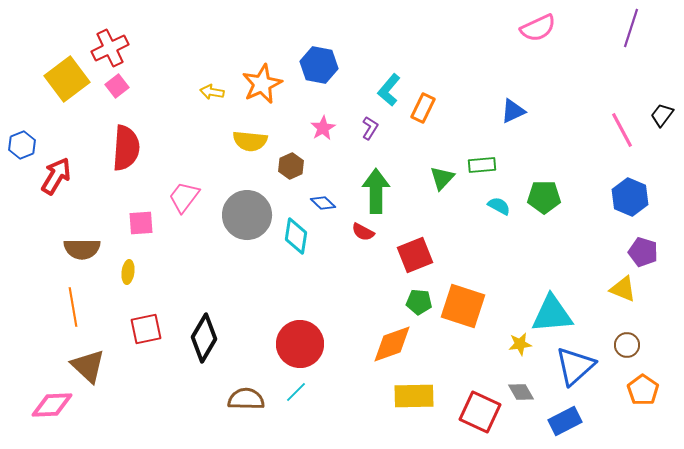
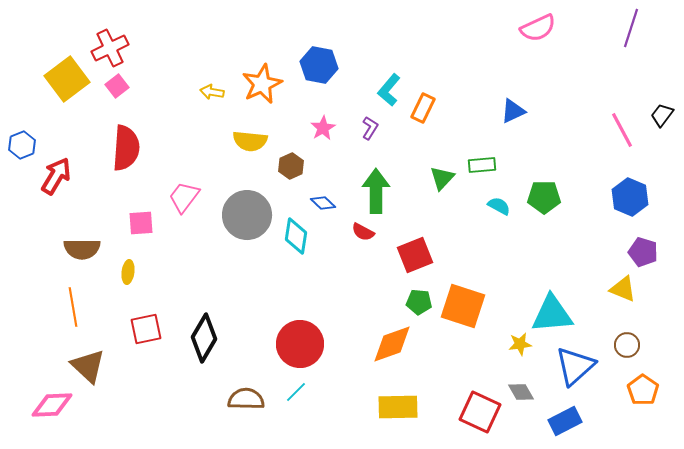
yellow rectangle at (414, 396): moved 16 px left, 11 px down
